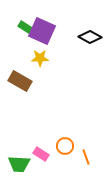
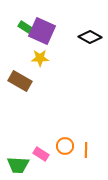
orange line: moved 7 px up; rotated 21 degrees clockwise
green trapezoid: moved 1 px left, 1 px down
